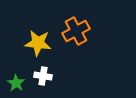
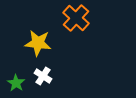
orange cross: moved 13 px up; rotated 20 degrees counterclockwise
white cross: rotated 24 degrees clockwise
